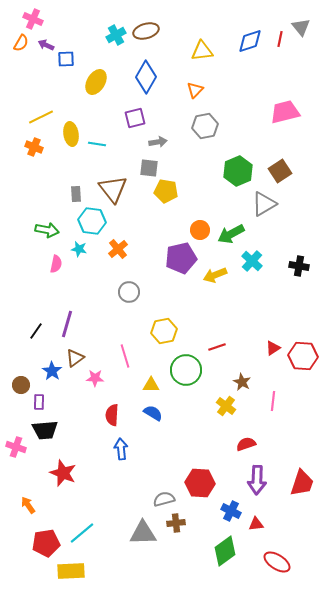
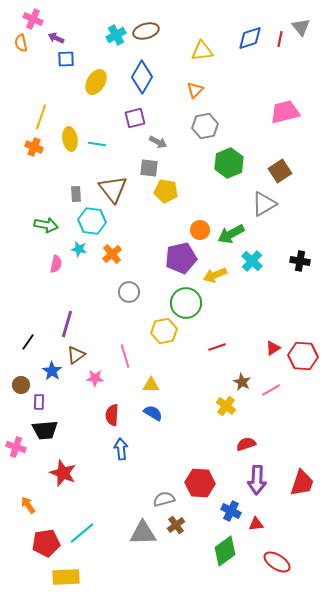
blue diamond at (250, 41): moved 3 px up
orange semicircle at (21, 43): rotated 138 degrees clockwise
purple arrow at (46, 45): moved 10 px right, 7 px up
blue diamond at (146, 77): moved 4 px left
yellow line at (41, 117): rotated 45 degrees counterclockwise
yellow ellipse at (71, 134): moved 1 px left, 5 px down
gray arrow at (158, 142): rotated 36 degrees clockwise
green hexagon at (238, 171): moved 9 px left, 8 px up
green arrow at (47, 230): moved 1 px left, 5 px up
orange cross at (118, 249): moved 6 px left, 5 px down
black cross at (299, 266): moved 1 px right, 5 px up
black line at (36, 331): moved 8 px left, 11 px down
brown triangle at (75, 358): moved 1 px right, 3 px up
green circle at (186, 370): moved 67 px up
pink line at (273, 401): moved 2 px left, 11 px up; rotated 54 degrees clockwise
brown cross at (176, 523): moved 2 px down; rotated 30 degrees counterclockwise
yellow rectangle at (71, 571): moved 5 px left, 6 px down
